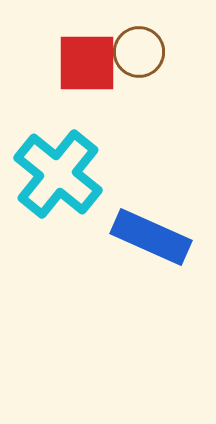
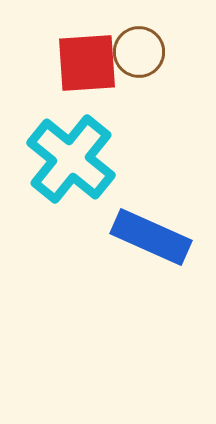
red square: rotated 4 degrees counterclockwise
cyan cross: moved 13 px right, 15 px up
